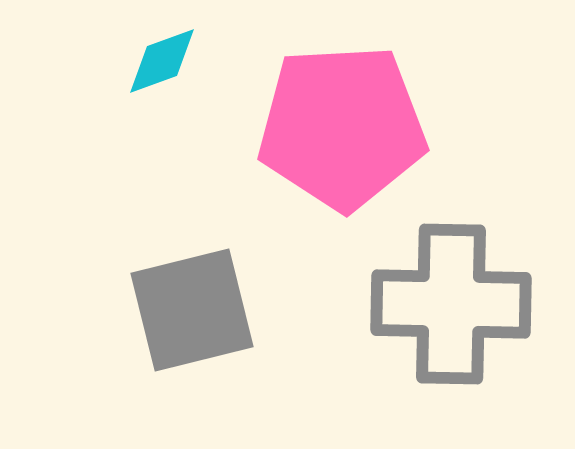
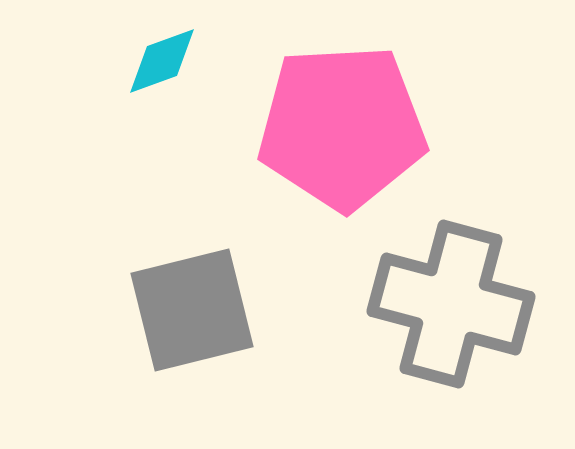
gray cross: rotated 14 degrees clockwise
